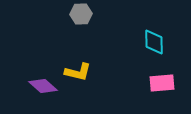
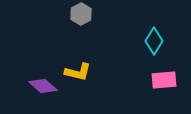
gray hexagon: rotated 25 degrees counterclockwise
cyan diamond: moved 1 px up; rotated 32 degrees clockwise
pink rectangle: moved 2 px right, 3 px up
